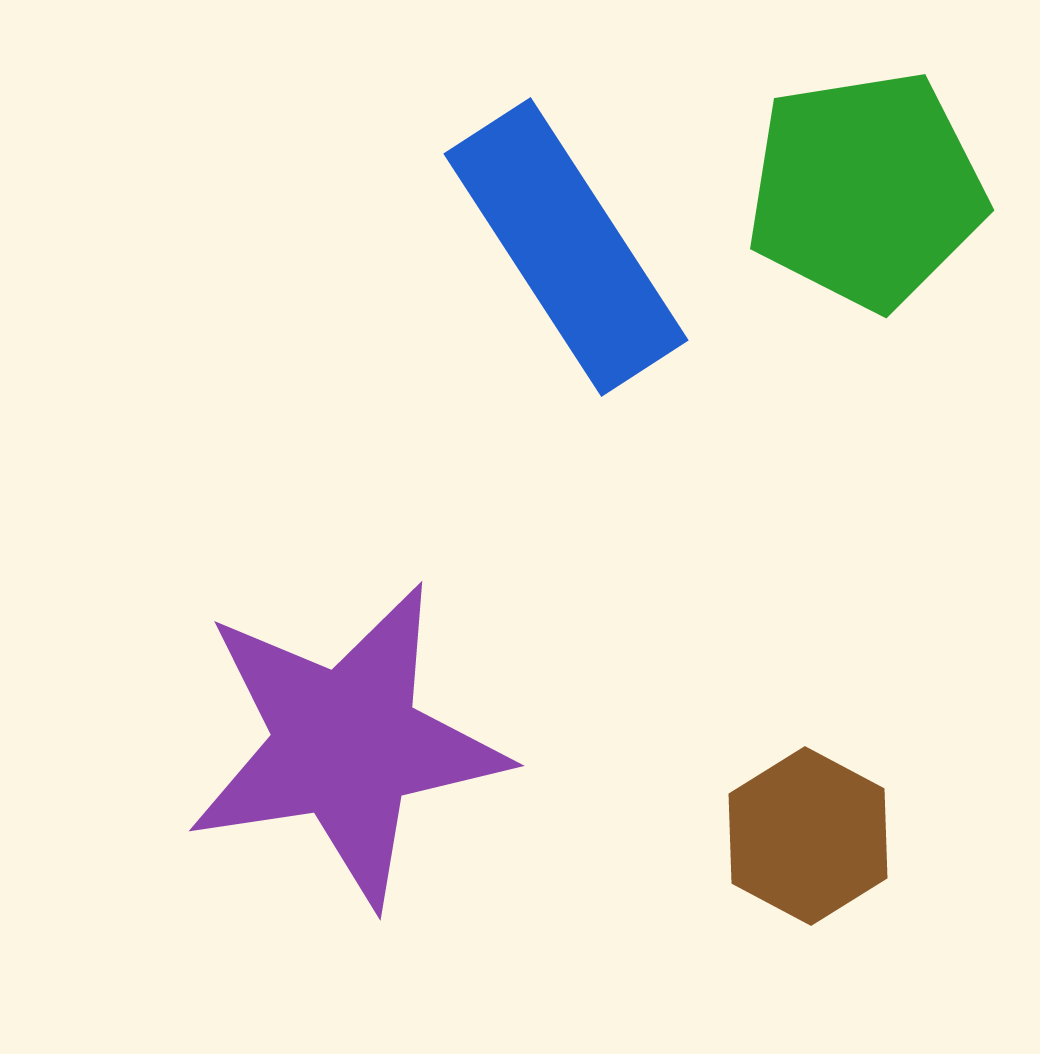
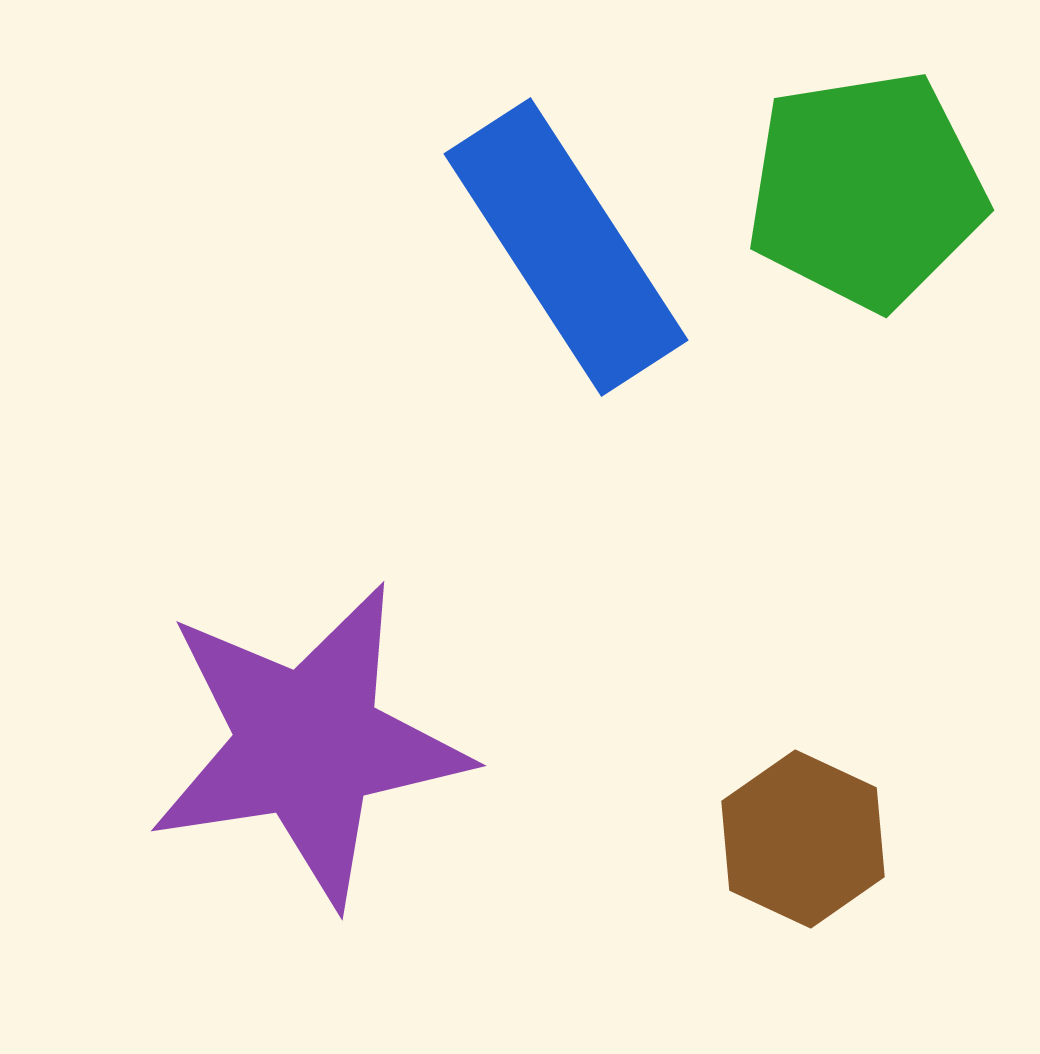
purple star: moved 38 px left
brown hexagon: moved 5 px left, 3 px down; rotated 3 degrees counterclockwise
